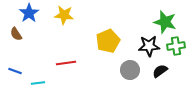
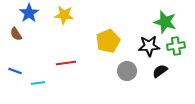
gray circle: moved 3 px left, 1 px down
